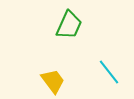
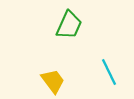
cyan line: rotated 12 degrees clockwise
